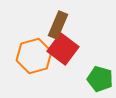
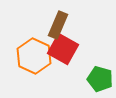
red square: rotated 8 degrees counterclockwise
orange hexagon: rotated 20 degrees counterclockwise
